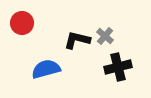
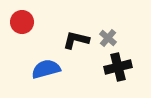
red circle: moved 1 px up
gray cross: moved 3 px right, 2 px down
black L-shape: moved 1 px left
